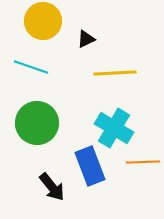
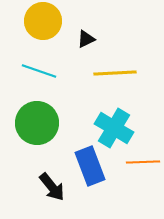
cyan line: moved 8 px right, 4 px down
